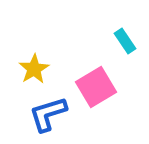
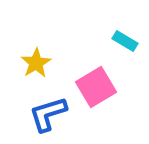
cyan rectangle: rotated 25 degrees counterclockwise
yellow star: moved 2 px right, 6 px up
